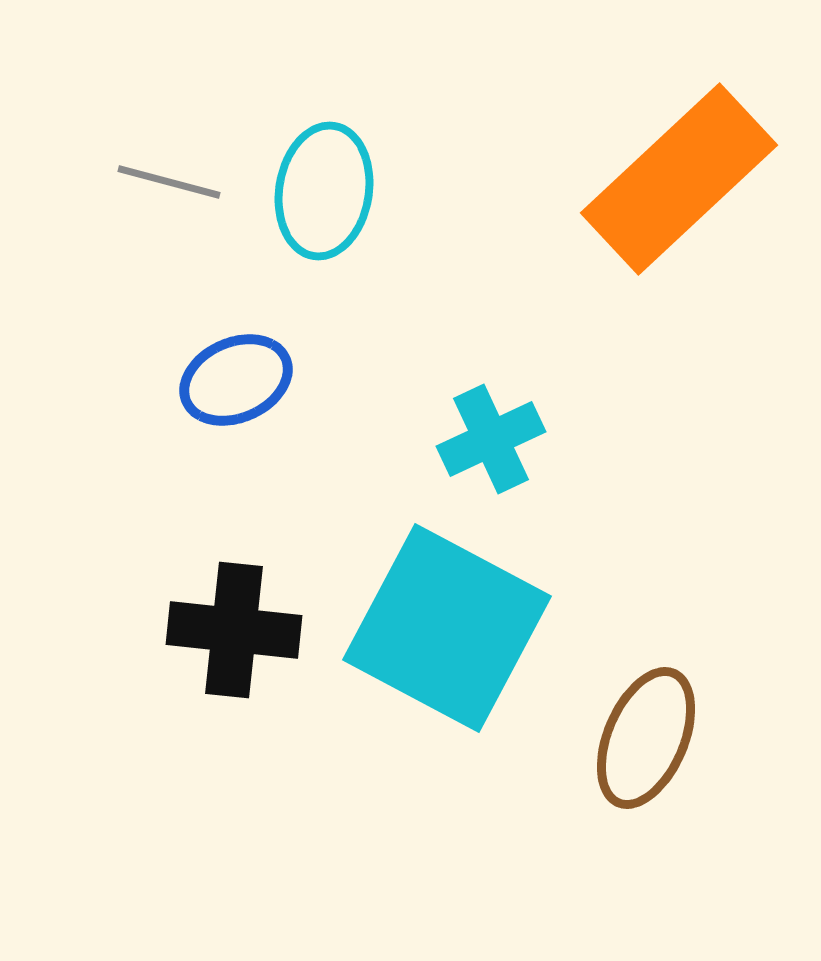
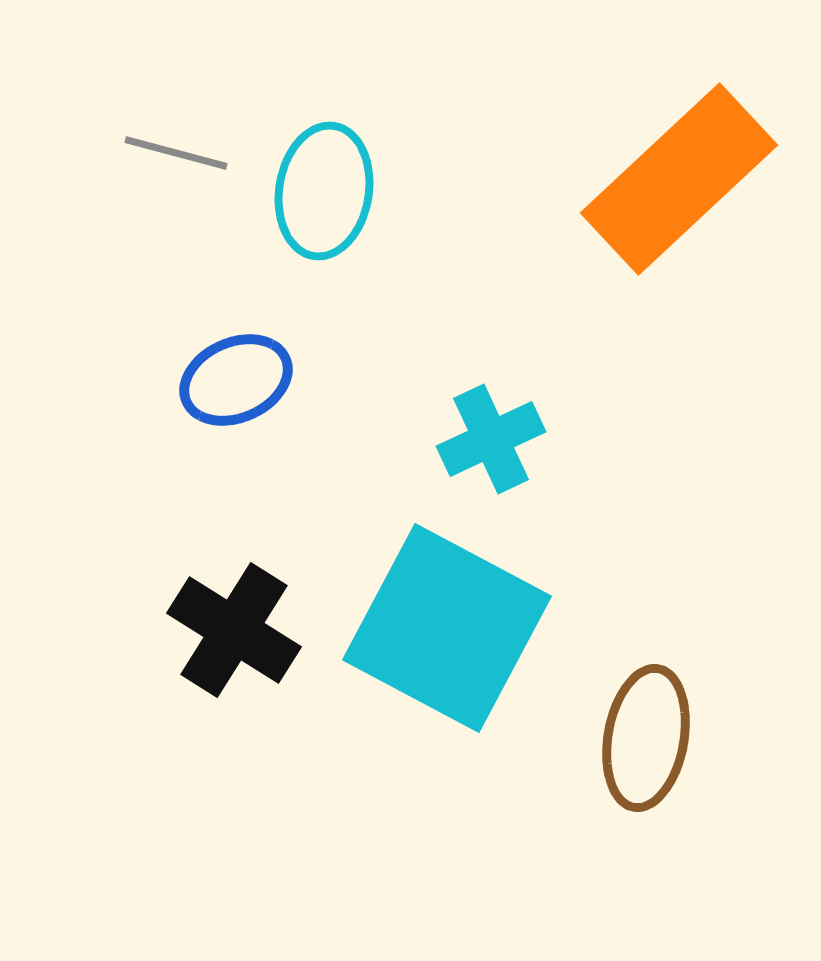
gray line: moved 7 px right, 29 px up
black cross: rotated 26 degrees clockwise
brown ellipse: rotated 13 degrees counterclockwise
